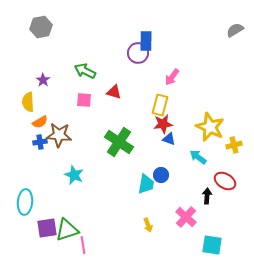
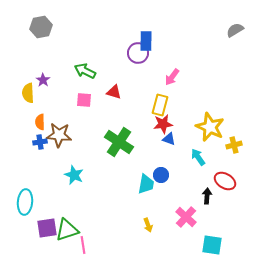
yellow semicircle: moved 9 px up
orange semicircle: rotated 119 degrees clockwise
cyan arrow: rotated 18 degrees clockwise
